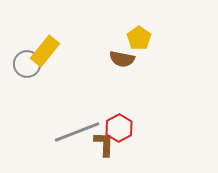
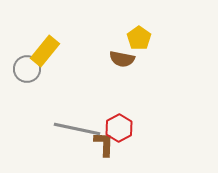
gray circle: moved 5 px down
gray line: moved 3 px up; rotated 33 degrees clockwise
